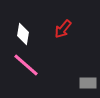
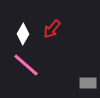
red arrow: moved 11 px left
white diamond: rotated 20 degrees clockwise
